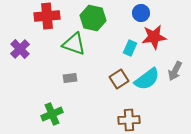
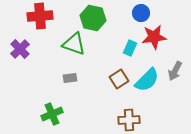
red cross: moved 7 px left
cyan semicircle: moved 1 px down; rotated 8 degrees counterclockwise
